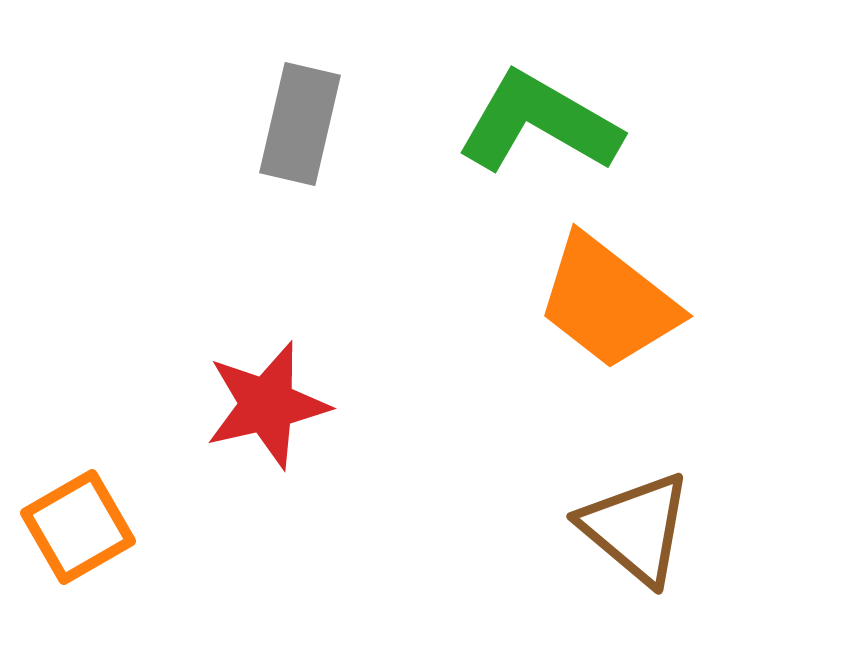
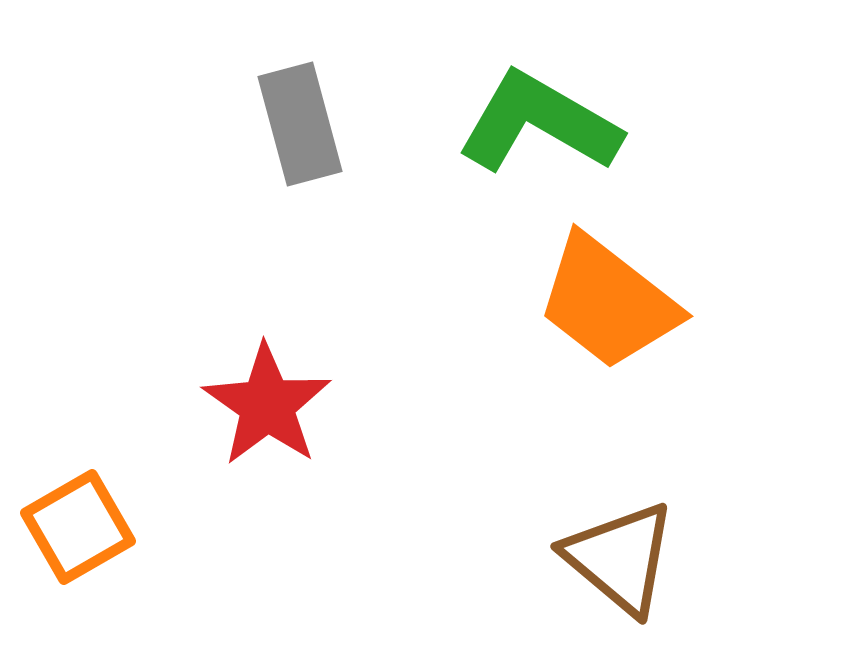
gray rectangle: rotated 28 degrees counterclockwise
red star: rotated 24 degrees counterclockwise
brown triangle: moved 16 px left, 30 px down
